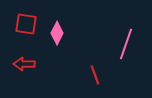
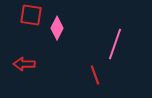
red square: moved 5 px right, 9 px up
pink diamond: moved 5 px up
pink line: moved 11 px left
